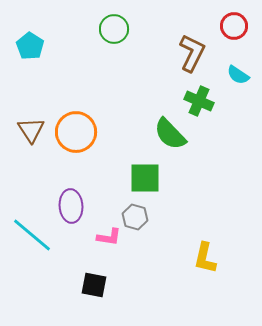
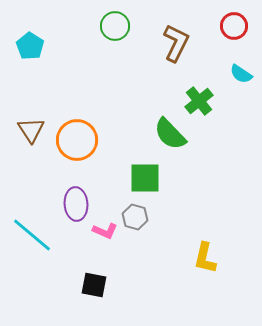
green circle: moved 1 px right, 3 px up
brown L-shape: moved 16 px left, 10 px up
cyan semicircle: moved 3 px right, 1 px up
green cross: rotated 28 degrees clockwise
orange circle: moved 1 px right, 8 px down
purple ellipse: moved 5 px right, 2 px up
pink L-shape: moved 4 px left, 6 px up; rotated 15 degrees clockwise
